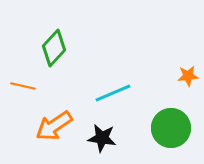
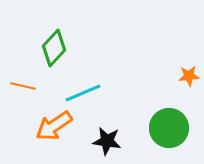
orange star: moved 1 px right
cyan line: moved 30 px left
green circle: moved 2 px left
black star: moved 5 px right, 3 px down
